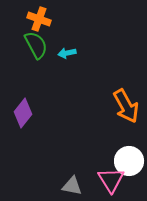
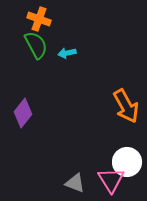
white circle: moved 2 px left, 1 px down
gray triangle: moved 3 px right, 3 px up; rotated 10 degrees clockwise
